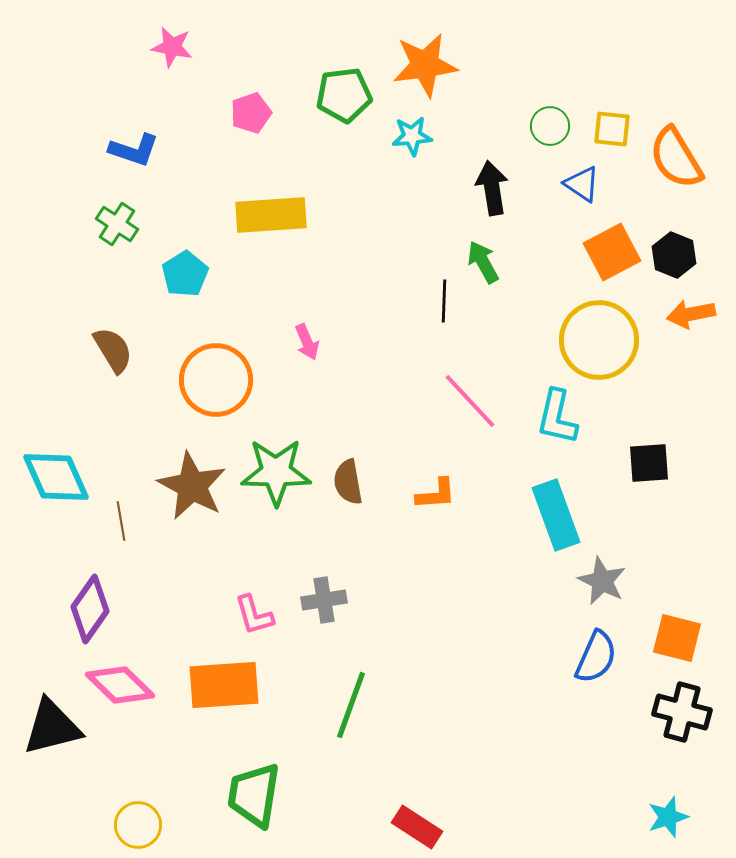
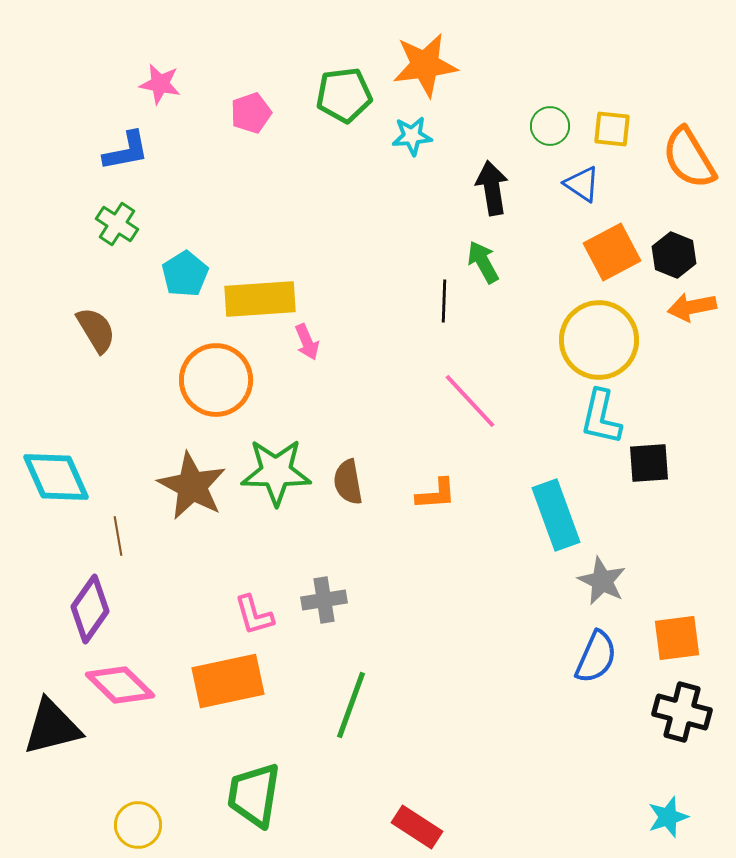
pink star at (172, 47): moved 12 px left, 37 px down
blue L-shape at (134, 150): moved 8 px left, 1 px down; rotated 30 degrees counterclockwise
orange semicircle at (676, 158): moved 13 px right
yellow rectangle at (271, 215): moved 11 px left, 84 px down
orange arrow at (691, 314): moved 1 px right, 7 px up
brown semicircle at (113, 350): moved 17 px left, 20 px up
cyan L-shape at (557, 417): moved 44 px right
brown line at (121, 521): moved 3 px left, 15 px down
orange square at (677, 638): rotated 21 degrees counterclockwise
orange rectangle at (224, 685): moved 4 px right, 4 px up; rotated 8 degrees counterclockwise
